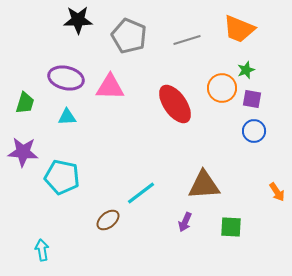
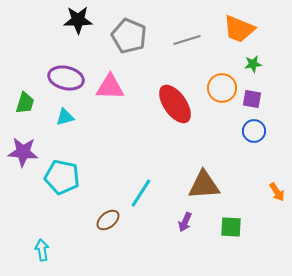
green star: moved 7 px right, 6 px up; rotated 12 degrees clockwise
cyan triangle: moved 2 px left; rotated 12 degrees counterclockwise
cyan line: rotated 20 degrees counterclockwise
